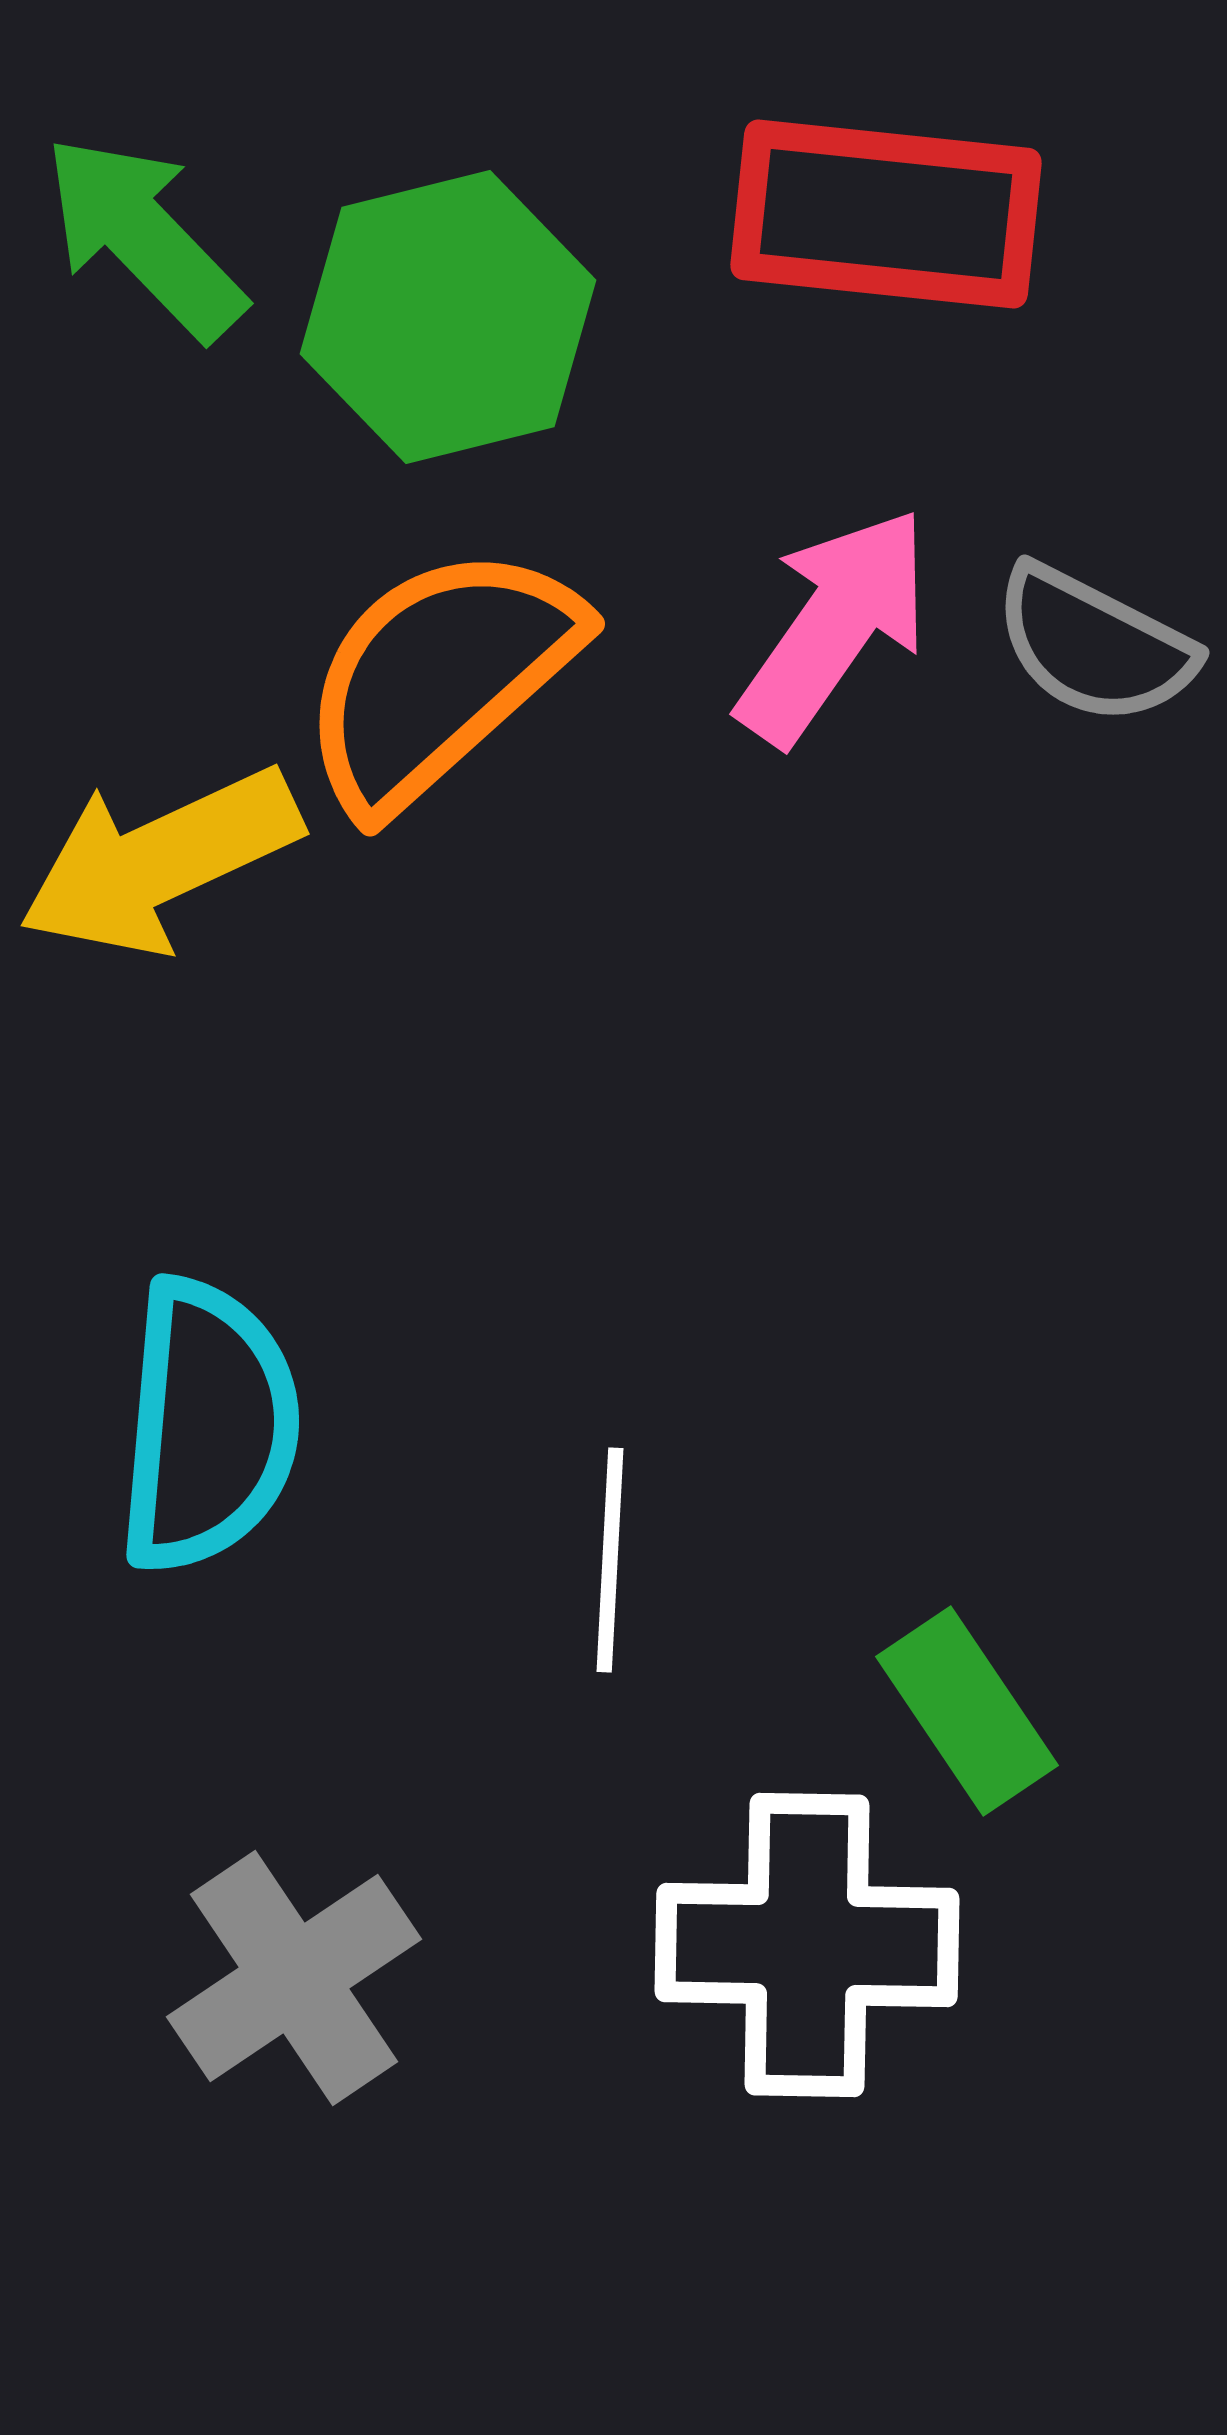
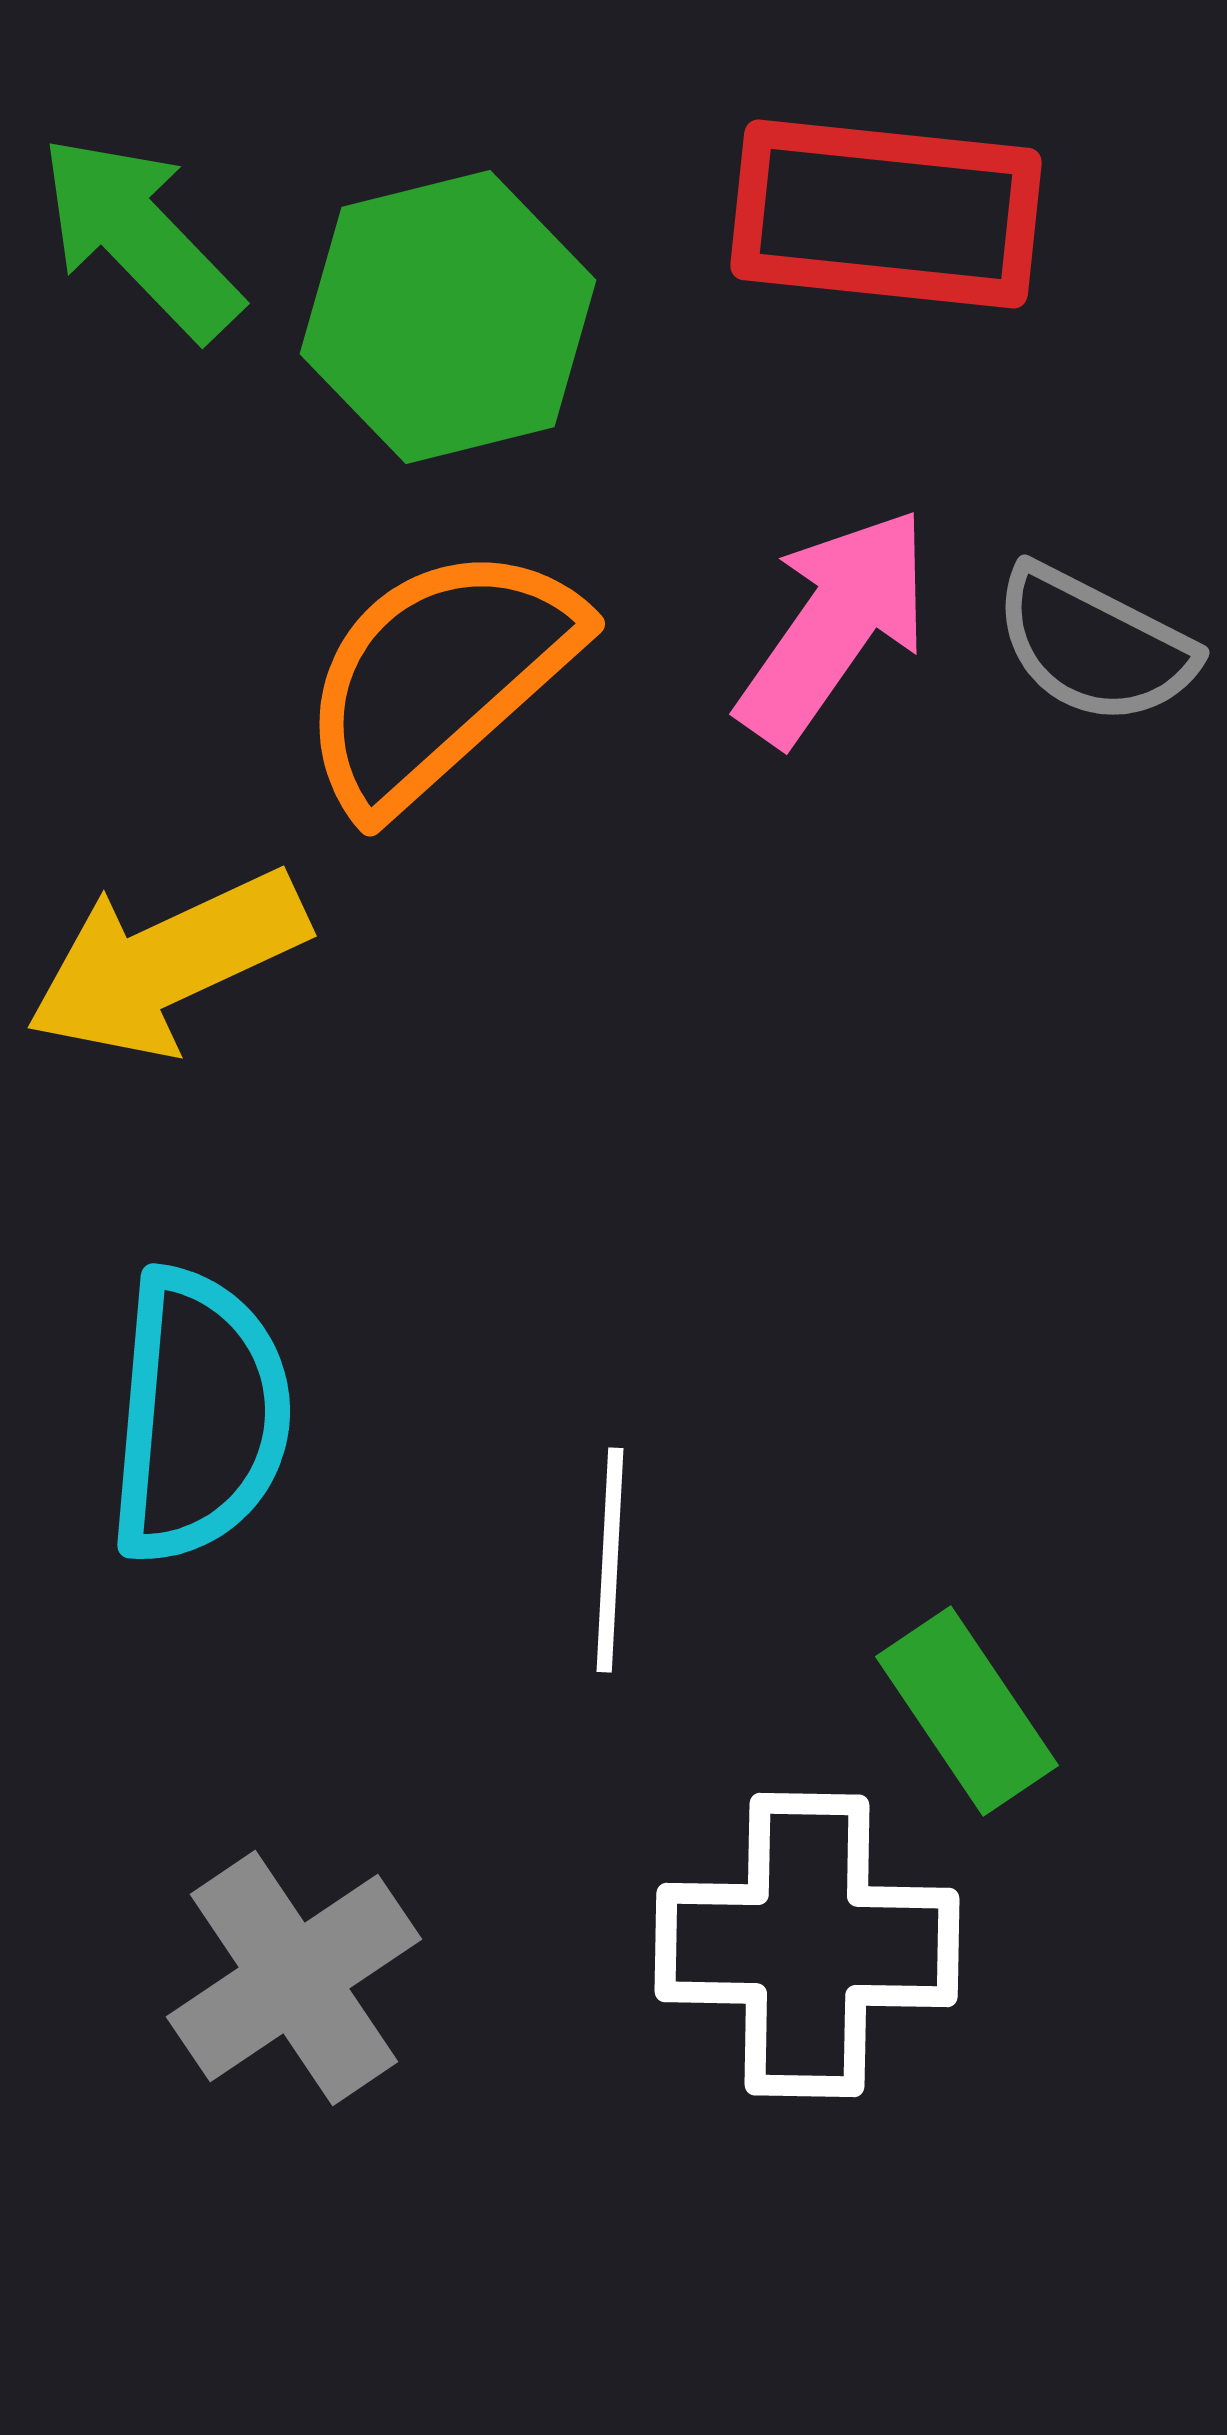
green arrow: moved 4 px left
yellow arrow: moved 7 px right, 102 px down
cyan semicircle: moved 9 px left, 10 px up
